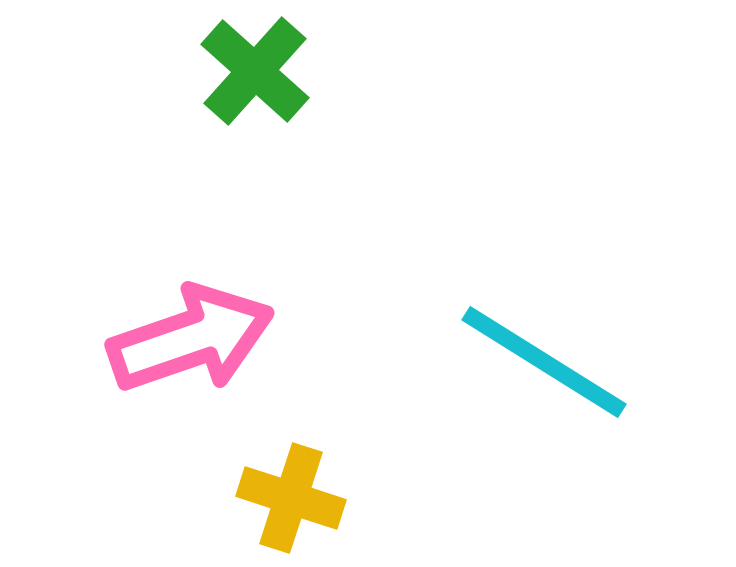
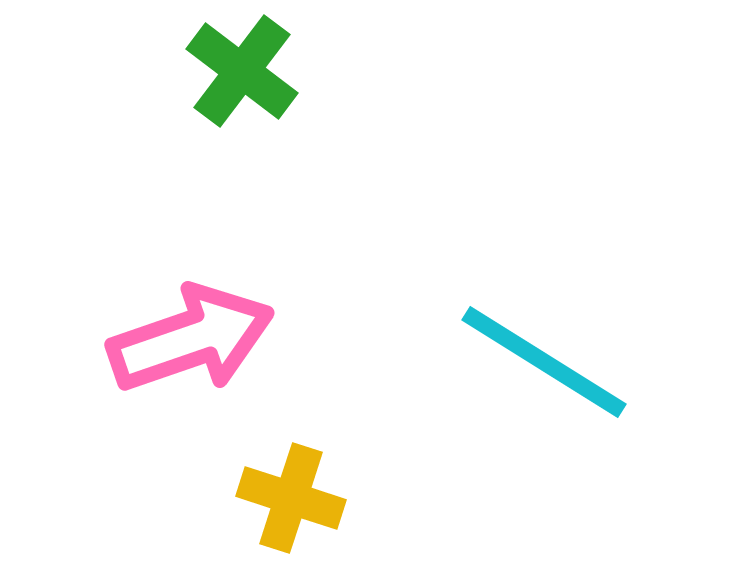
green cross: moved 13 px left; rotated 5 degrees counterclockwise
